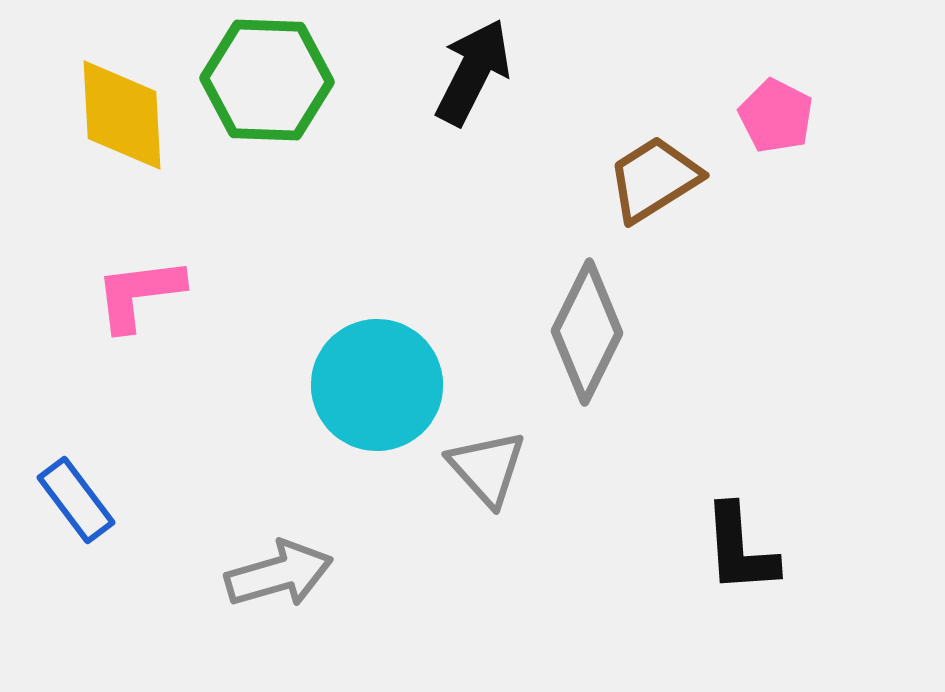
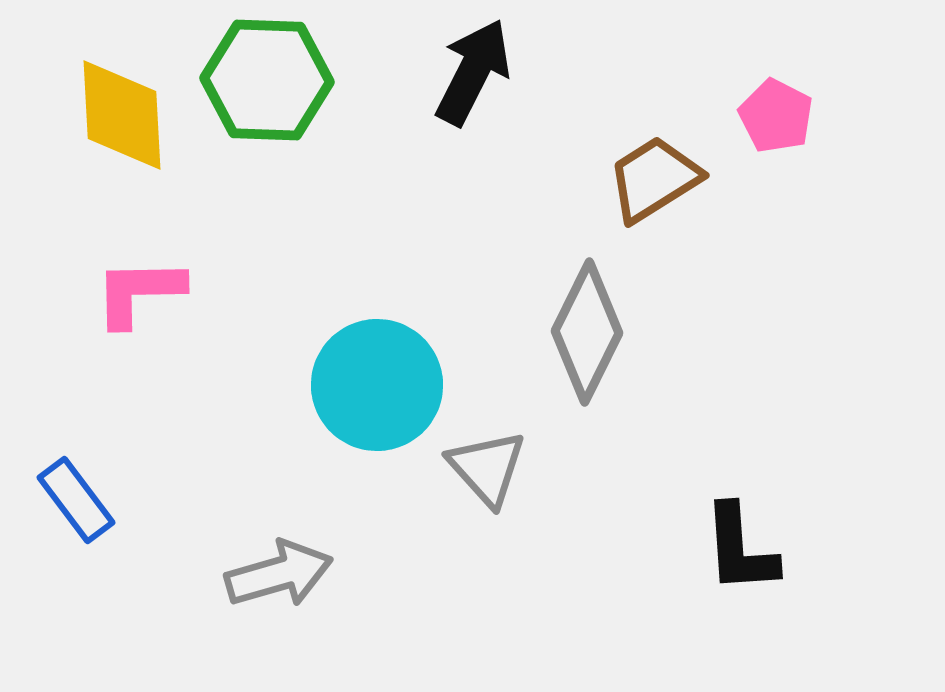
pink L-shape: moved 2 px up; rotated 6 degrees clockwise
